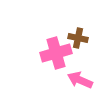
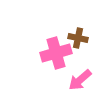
pink arrow: rotated 65 degrees counterclockwise
